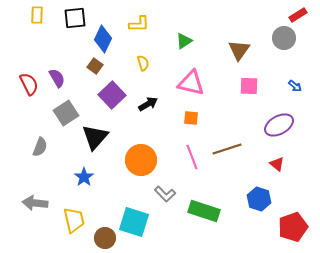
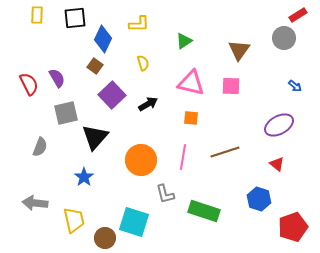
pink square: moved 18 px left
gray square: rotated 20 degrees clockwise
brown line: moved 2 px left, 3 px down
pink line: moved 9 px left; rotated 30 degrees clockwise
gray L-shape: rotated 30 degrees clockwise
